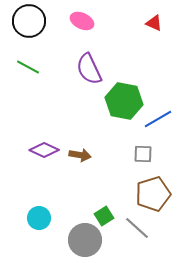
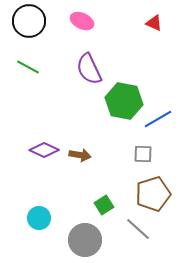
green square: moved 11 px up
gray line: moved 1 px right, 1 px down
